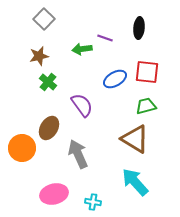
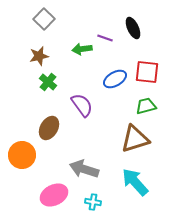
black ellipse: moved 6 px left; rotated 30 degrees counterclockwise
brown triangle: rotated 48 degrees counterclockwise
orange circle: moved 7 px down
gray arrow: moved 6 px right, 15 px down; rotated 48 degrees counterclockwise
pink ellipse: moved 1 px down; rotated 12 degrees counterclockwise
